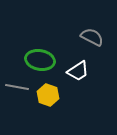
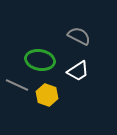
gray semicircle: moved 13 px left, 1 px up
gray line: moved 2 px up; rotated 15 degrees clockwise
yellow hexagon: moved 1 px left
